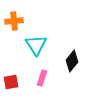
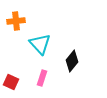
orange cross: moved 2 px right
cyan triangle: moved 4 px right, 1 px up; rotated 10 degrees counterclockwise
red square: rotated 35 degrees clockwise
